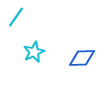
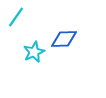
blue diamond: moved 18 px left, 19 px up
